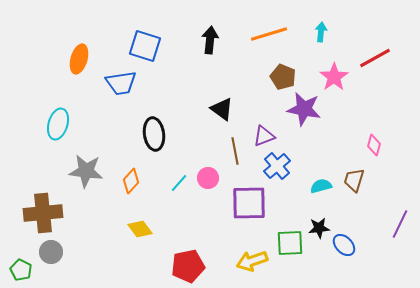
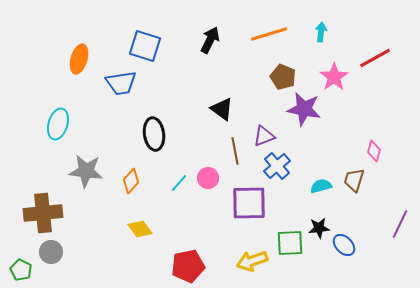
black arrow: rotated 20 degrees clockwise
pink diamond: moved 6 px down
